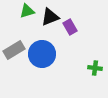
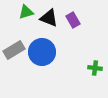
green triangle: moved 1 px left, 1 px down
black triangle: moved 1 px left, 1 px down; rotated 42 degrees clockwise
purple rectangle: moved 3 px right, 7 px up
blue circle: moved 2 px up
